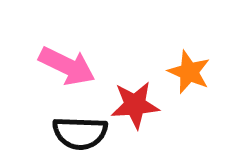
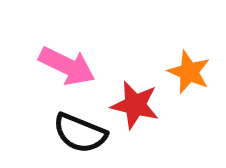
red star: rotated 18 degrees clockwise
black semicircle: rotated 20 degrees clockwise
